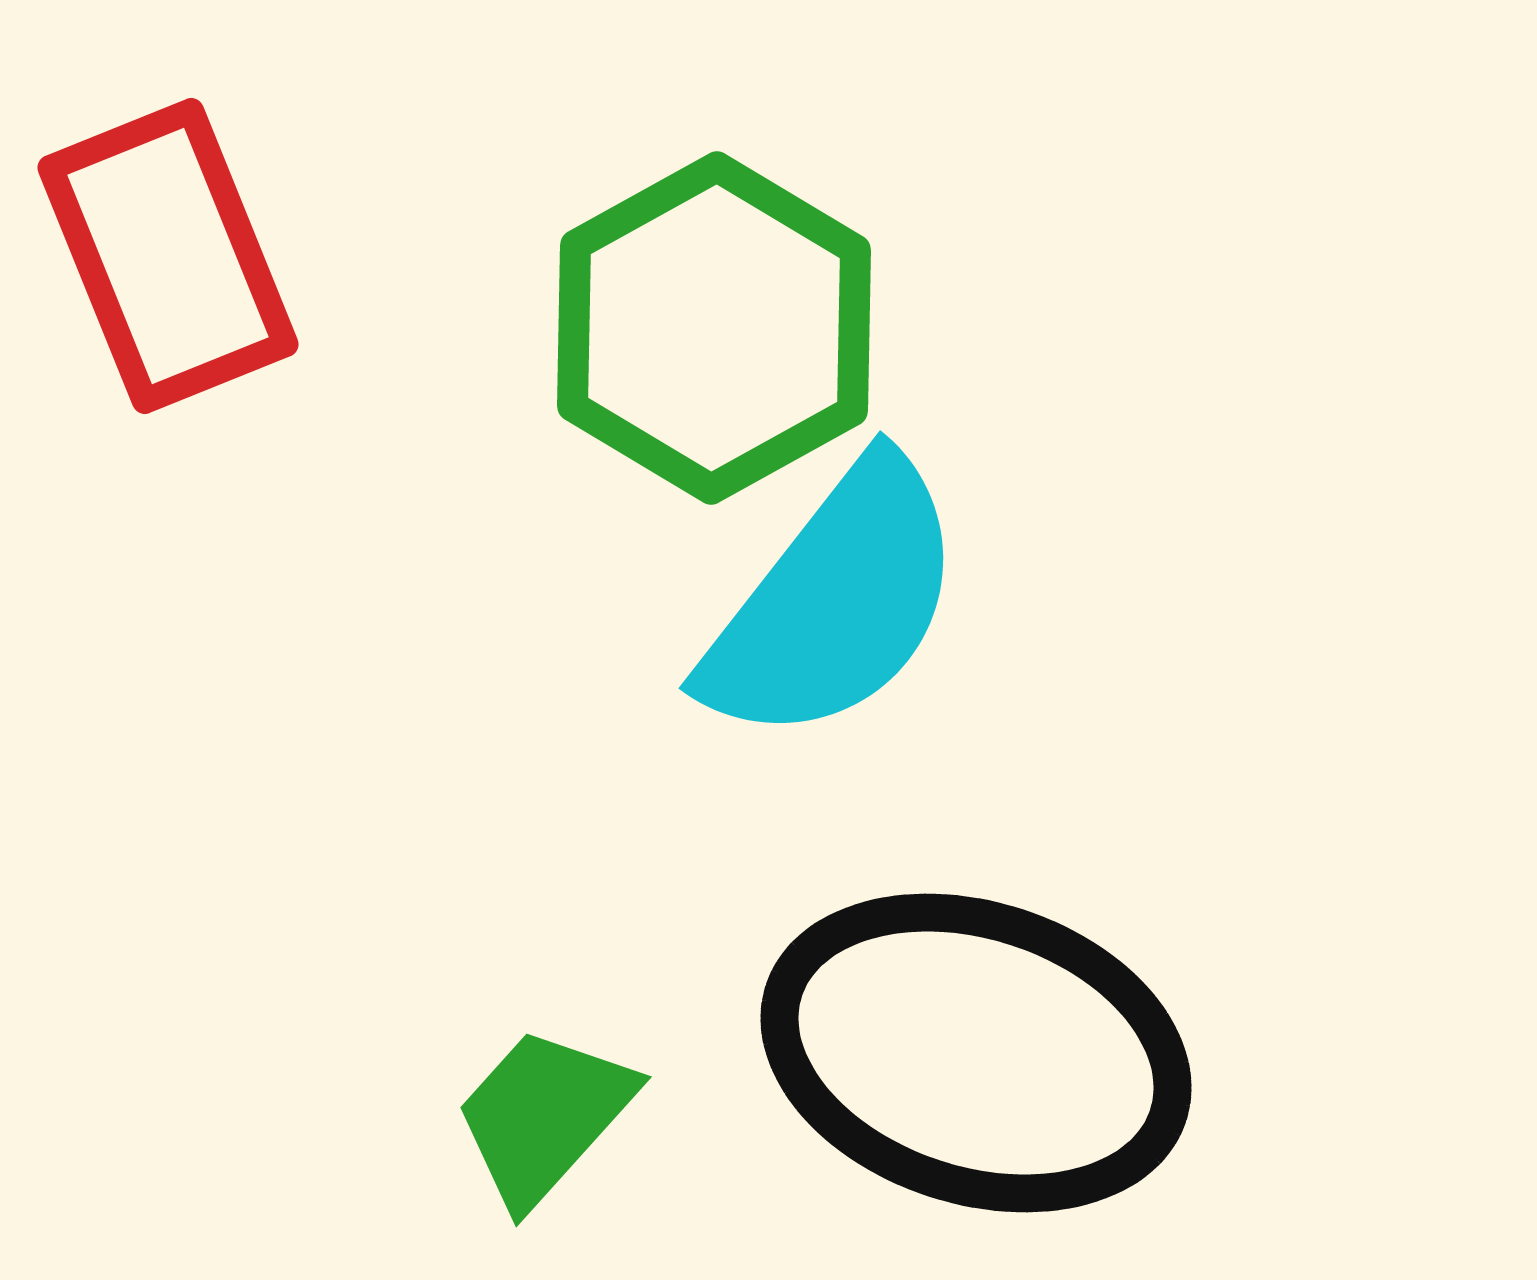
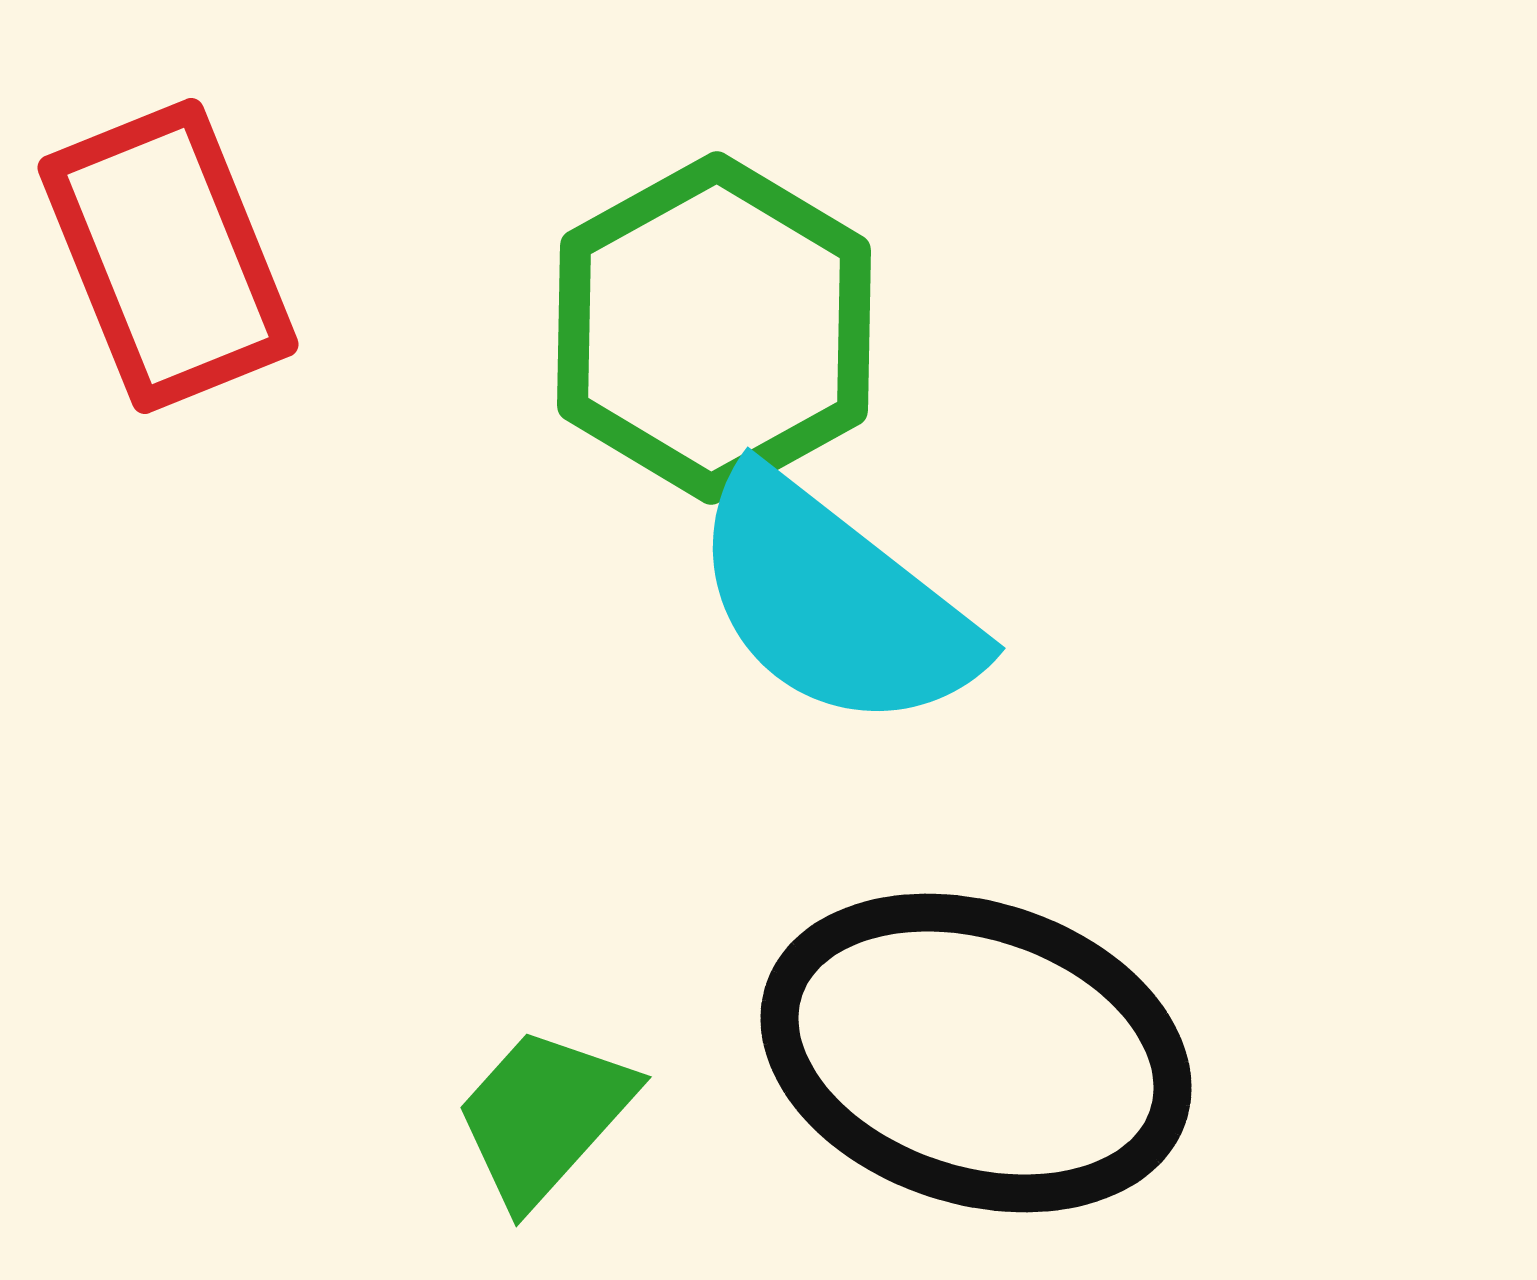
cyan semicircle: rotated 90 degrees clockwise
